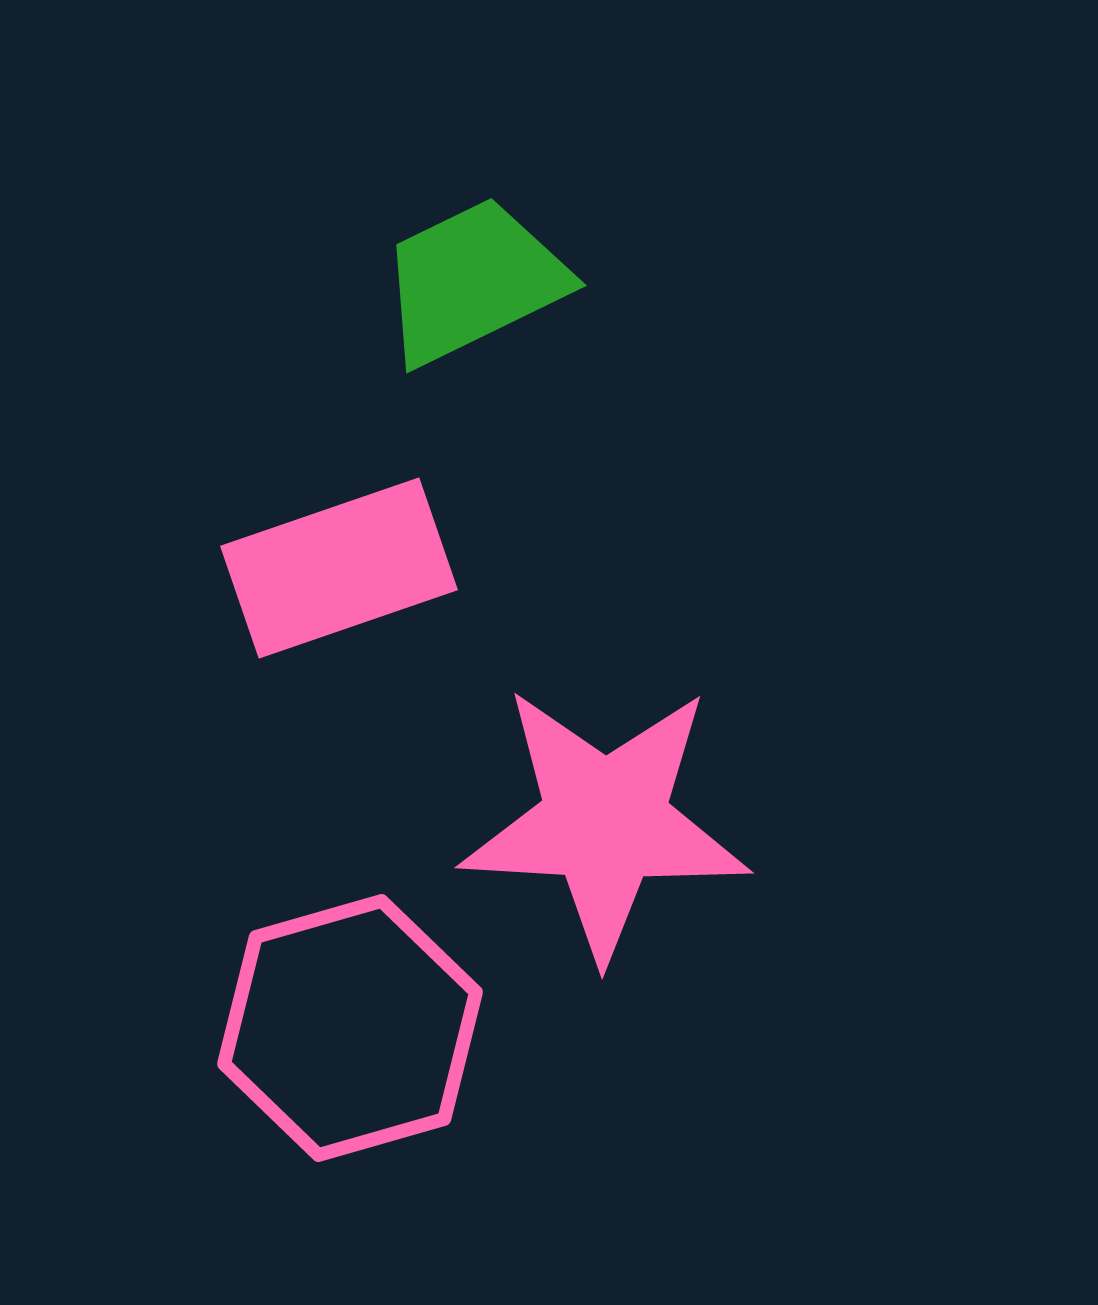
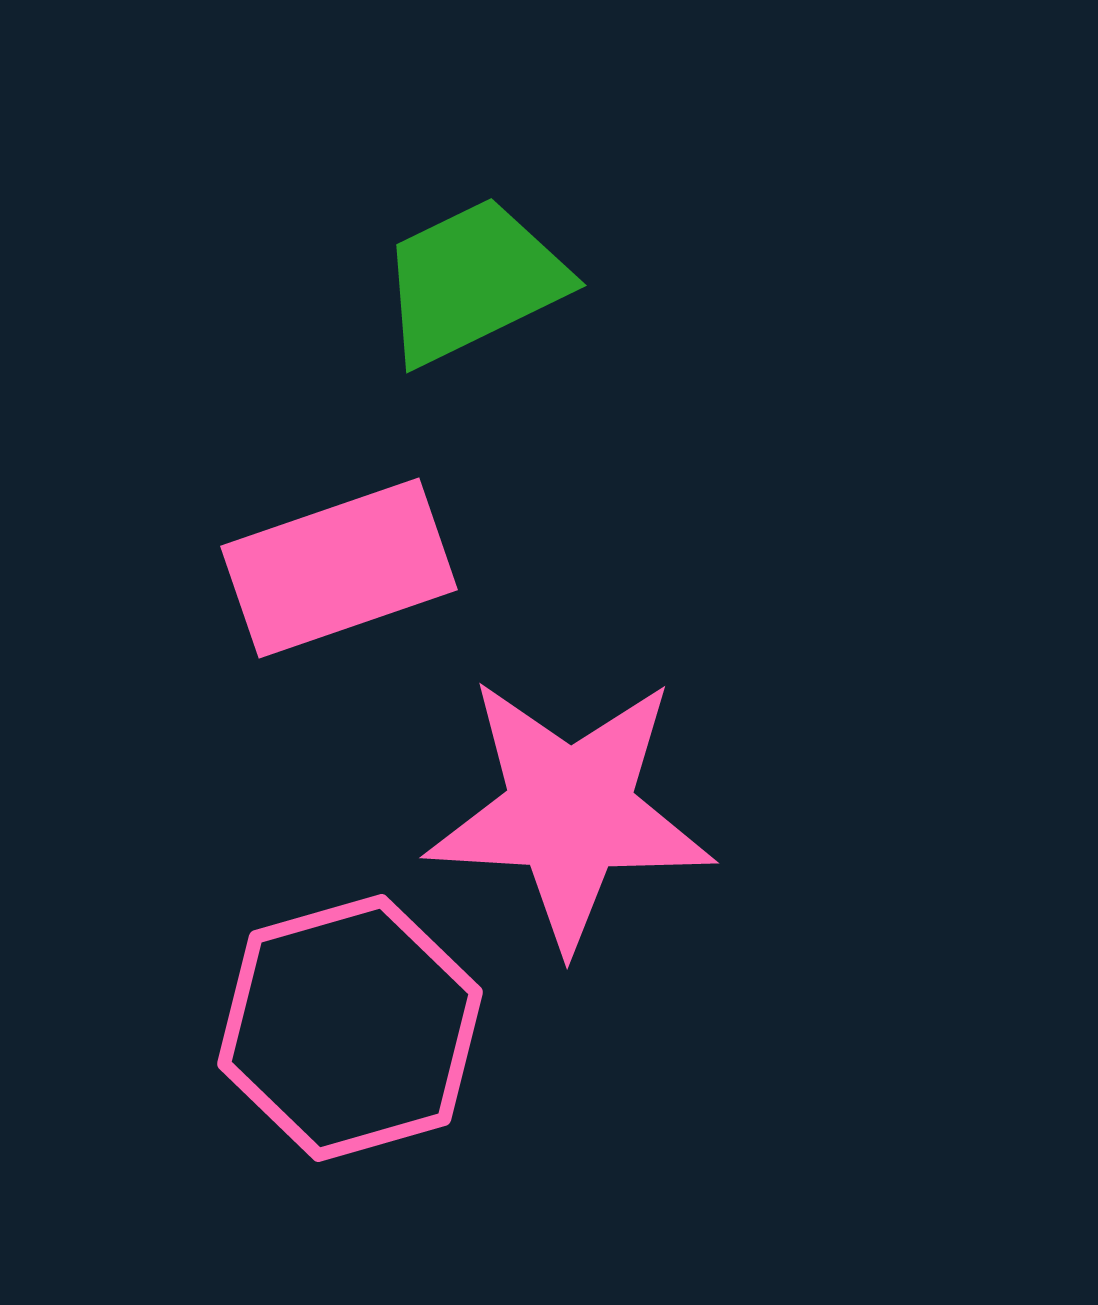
pink star: moved 35 px left, 10 px up
